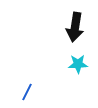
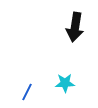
cyan star: moved 13 px left, 19 px down
